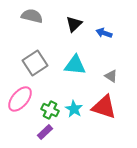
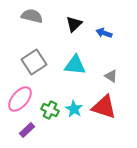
gray square: moved 1 px left, 1 px up
purple rectangle: moved 18 px left, 2 px up
